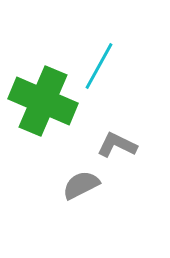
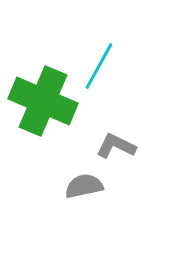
gray L-shape: moved 1 px left, 1 px down
gray semicircle: moved 3 px right, 1 px down; rotated 15 degrees clockwise
